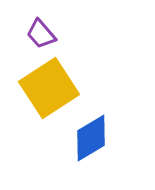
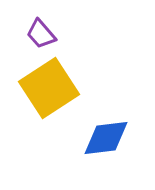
blue diamond: moved 15 px right; rotated 24 degrees clockwise
